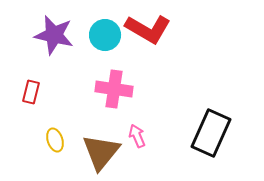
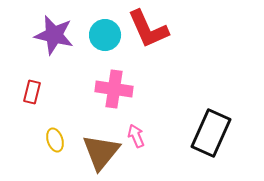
red L-shape: rotated 36 degrees clockwise
red rectangle: moved 1 px right
pink arrow: moved 1 px left
